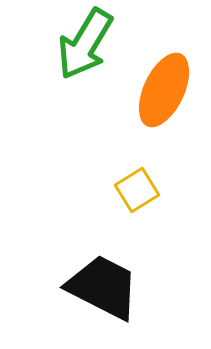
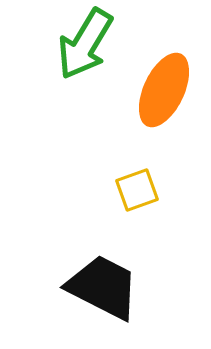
yellow square: rotated 12 degrees clockwise
